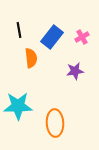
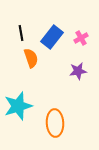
black line: moved 2 px right, 3 px down
pink cross: moved 1 px left, 1 px down
orange semicircle: rotated 12 degrees counterclockwise
purple star: moved 3 px right
cyan star: rotated 16 degrees counterclockwise
